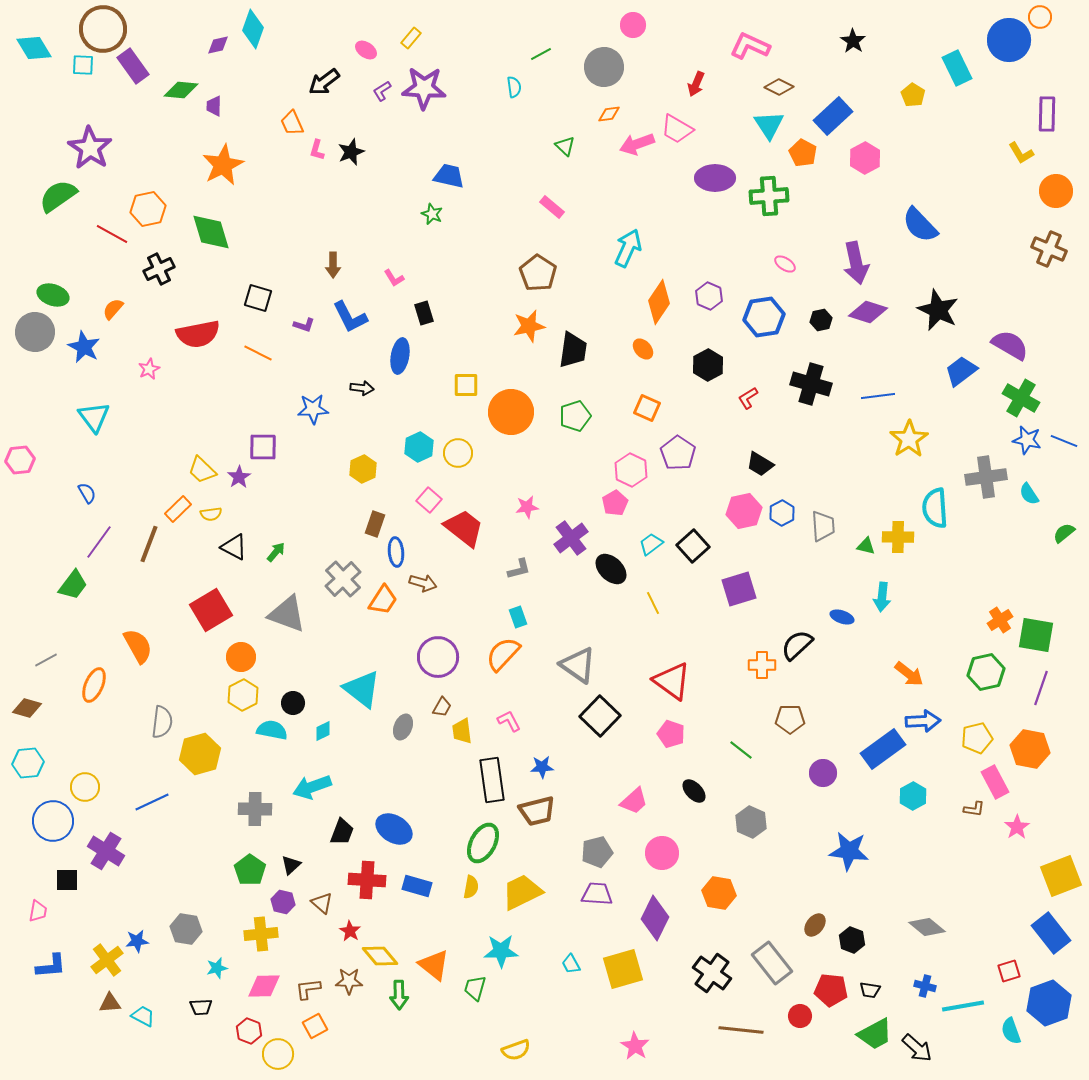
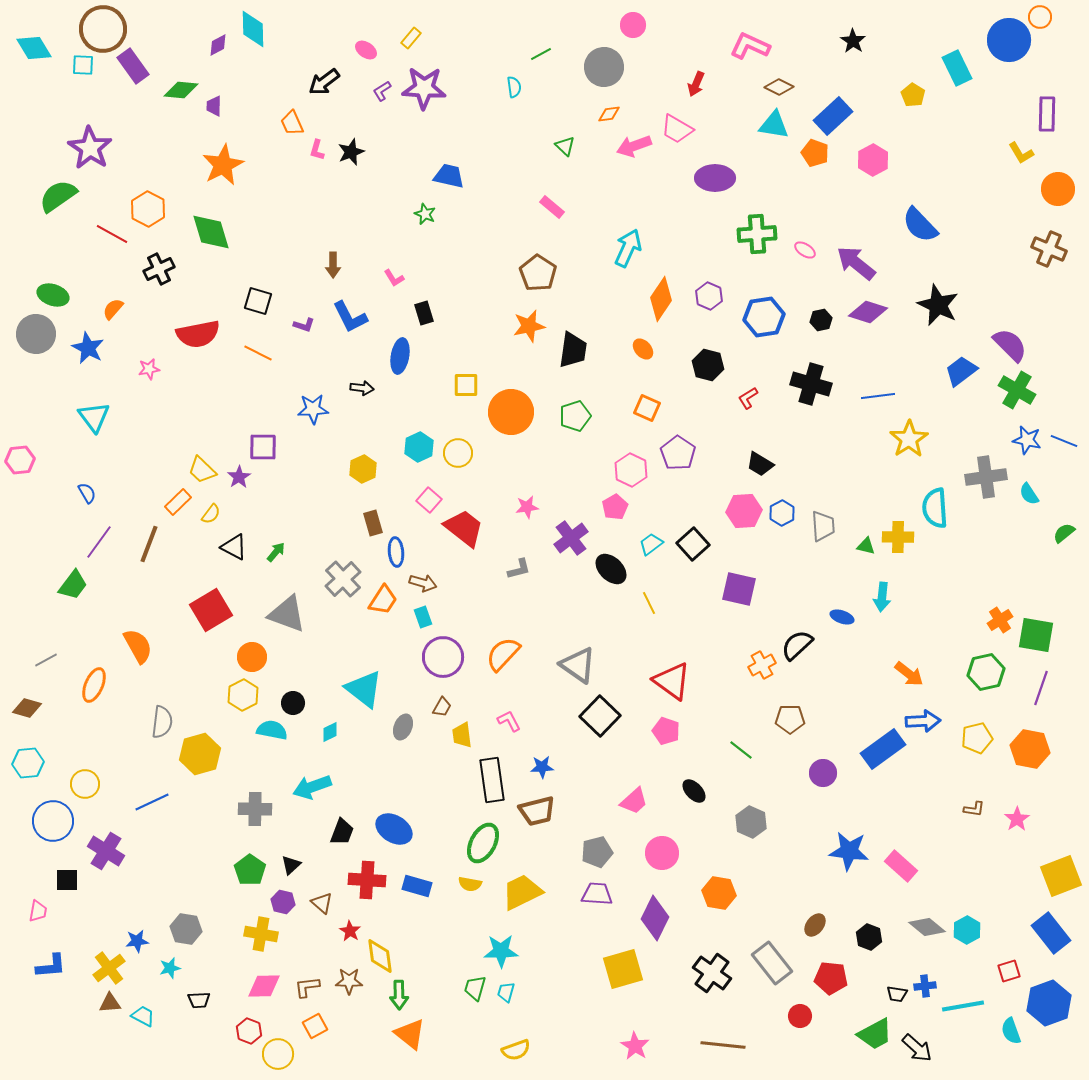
cyan diamond at (253, 29): rotated 21 degrees counterclockwise
purple diamond at (218, 45): rotated 15 degrees counterclockwise
cyan triangle at (769, 125): moved 5 px right; rotated 48 degrees counterclockwise
pink arrow at (637, 144): moved 3 px left, 2 px down
orange pentagon at (803, 153): moved 12 px right; rotated 8 degrees counterclockwise
pink hexagon at (865, 158): moved 8 px right, 2 px down
orange circle at (1056, 191): moved 2 px right, 2 px up
green cross at (769, 196): moved 12 px left, 38 px down
orange hexagon at (148, 209): rotated 20 degrees counterclockwise
green star at (432, 214): moved 7 px left
purple arrow at (856, 263): rotated 141 degrees clockwise
pink ellipse at (785, 264): moved 20 px right, 14 px up
black square at (258, 298): moved 3 px down
orange diamond at (659, 302): moved 2 px right, 3 px up
black star at (938, 310): moved 5 px up
gray circle at (35, 332): moved 1 px right, 2 px down
purple semicircle at (1010, 345): rotated 15 degrees clockwise
blue star at (84, 347): moved 4 px right, 1 px down
black hexagon at (708, 365): rotated 16 degrees counterclockwise
pink star at (149, 369): rotated 15 degrees clockwise
green cross at (1021, 398): moved 4 px left, 8 px up
pink pentagon at (615, 503): moved 4 px down
orange rectangle at (178, 509): moved 7 px up
pink hexagon at (744, 511): rotated 8 degrees clockwise
yellow semicircle at (211, 514): rotated 45 degrees counterclockwise
brown rectangle at (375, 524): moved 2 px left, 1 px up; rotated 35 degrees counterclockwise
black square at (693, 546): moved 2 px up
purple square at (739, 589): rotated 30 degrees clockwise
yellow line at (653, 603): moved 4 px left
cyan rectangle at (518, 617): moved 95 px left
orange circle at (241, 657): moved 11 px right
purple circle at (438, 657): moved 5 px right
orange cross at (762, 665): rotated 28 degrees counterclockwise
cyan triangle at (362, 689): moved 2 px right
cyan diamond at (323, 731): moved 7 px right, 1 px down
yellow trapezoid at (462, 731): moved 4 px down
pink pentagon at (671, 734): moved 5 px left, 3 px up
pink rectangle at (995, 782): moved 94 px left, 84 px down; rotated 20 degrees counterclockwise
yellow circle at (85, 787): moved 3 px up
cyan hexagon at (913, 796): moved 54 px right, 134 px down
pink star at (1017, 827): moved 8 px up
yellow semicircle at (471, 887): moved 1 px left, 3 px up; rotated 90 degrees clockwise
yellow cross at (261, 934): rotated 16 degrees clockwise
black hexagon at (852, 940): moved 17 px right, 3 px up
yellow diamond at (380, 956): rotated 33 degrees clockwise
yellow cross at (107, 960): moved 2 px right, 8 px down
cyan trapezoid at (571, 964): moved 65 px left, 28 px down; rotated 45 degrees clockwise
orange triangle at (434, 965): moved 24 px left, 69 px down
cyan star at (217, 968): moved 47 px left
blue cross at (925, 986): rotated 20 degrees counterclockwise
brown L-shape at (308, 989): moved 1 px left, 2 px up
red pentagon at (831, 990): moved 12 px up
black trapezoid at (870, 990): moved 27 px right, 4 px down
black trapezoid at (201, 1007): moved 2 px left, 7 px up
brown line at (741, 1030): moved 18 px left, 15 px down
